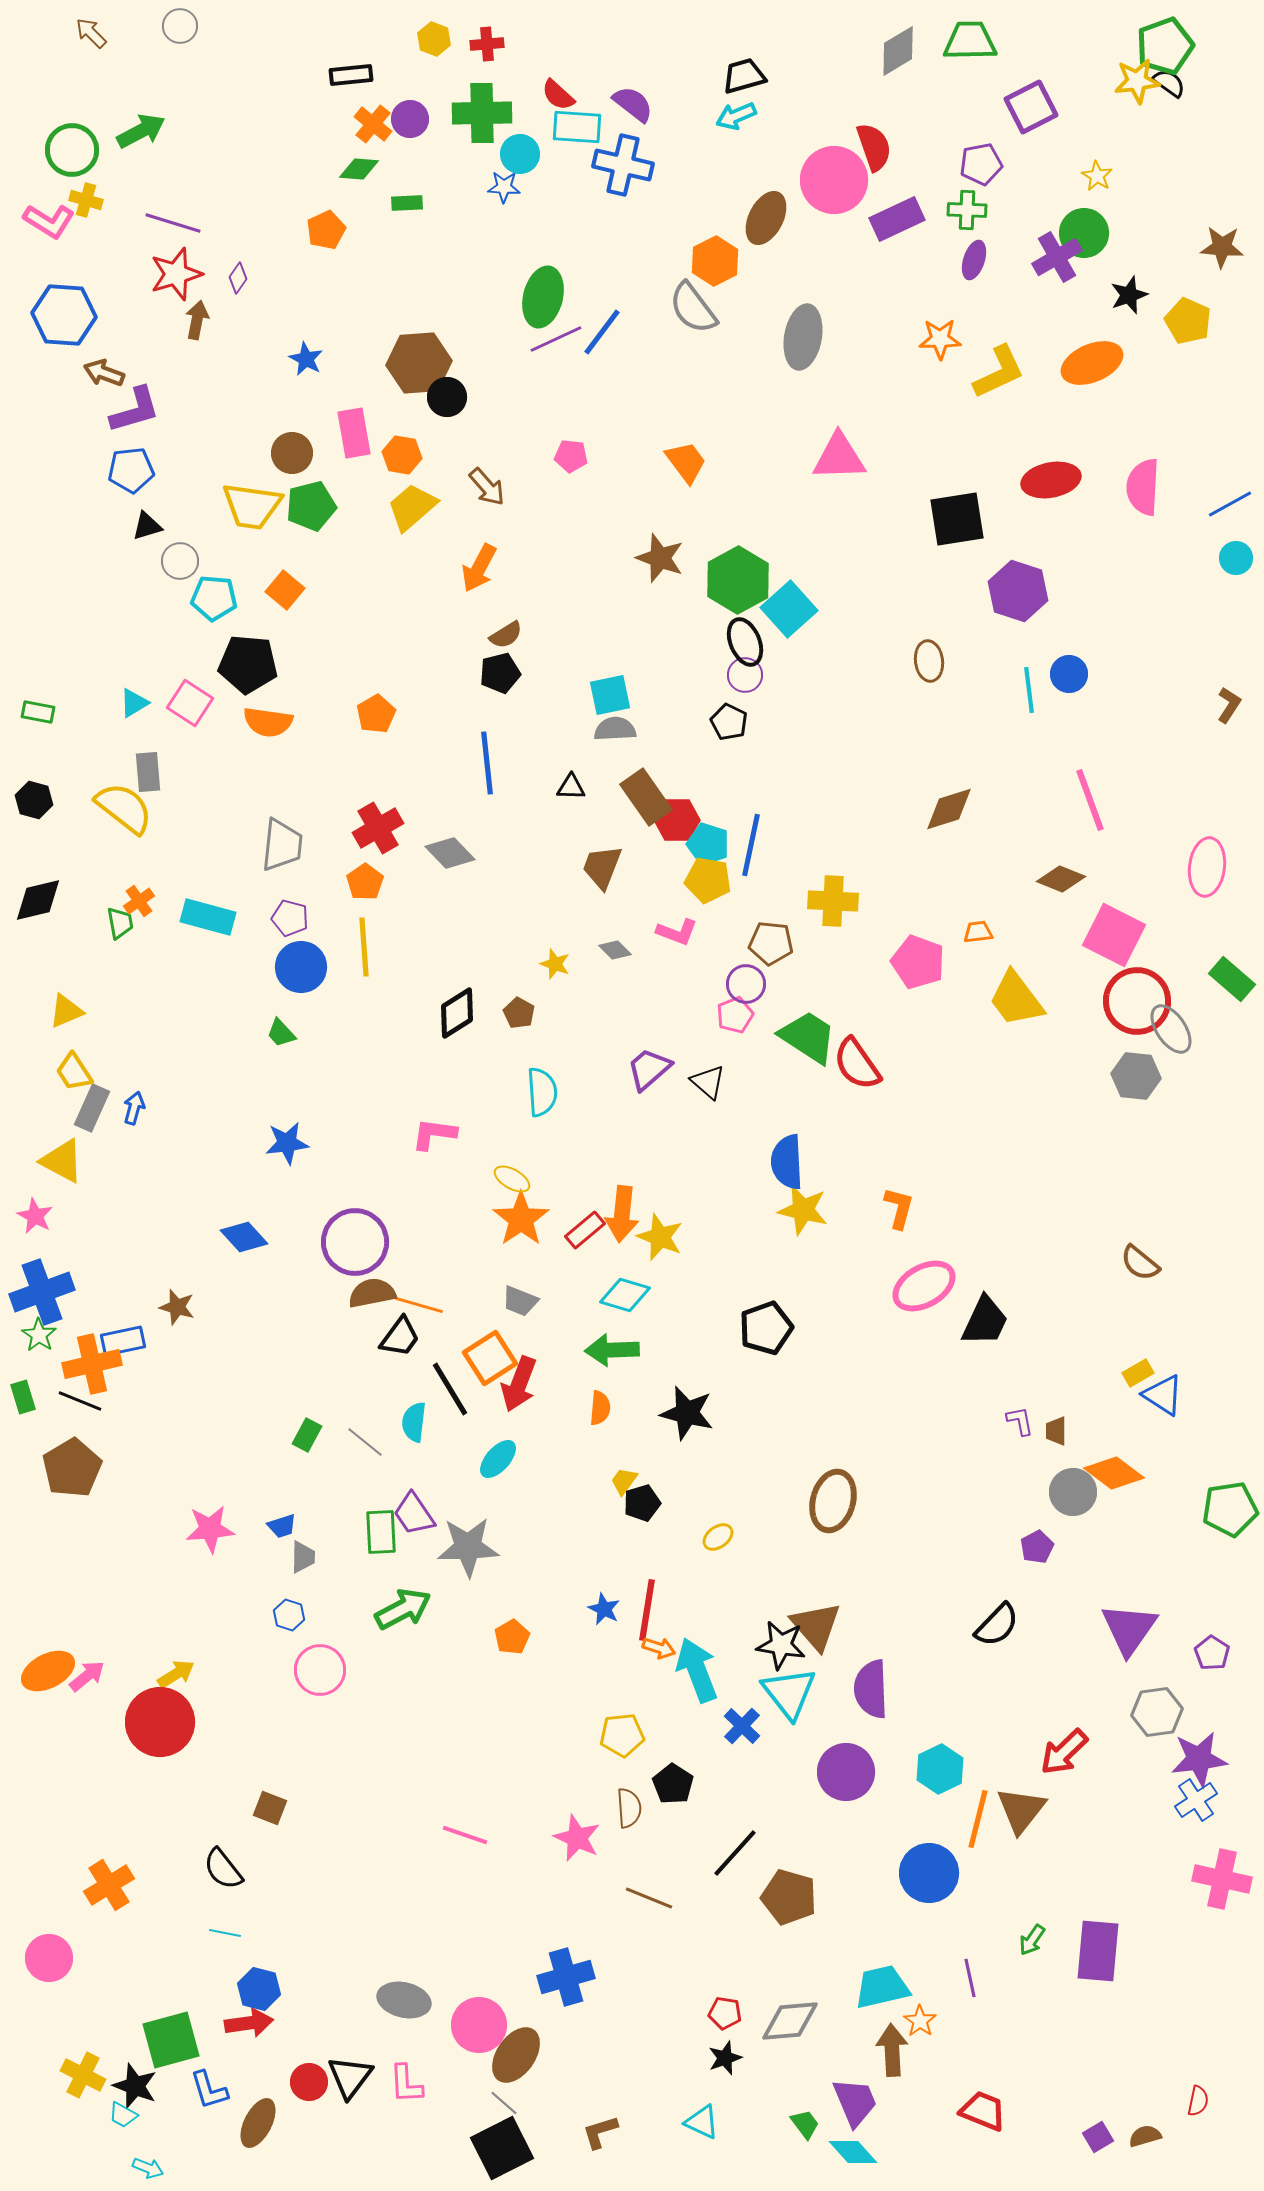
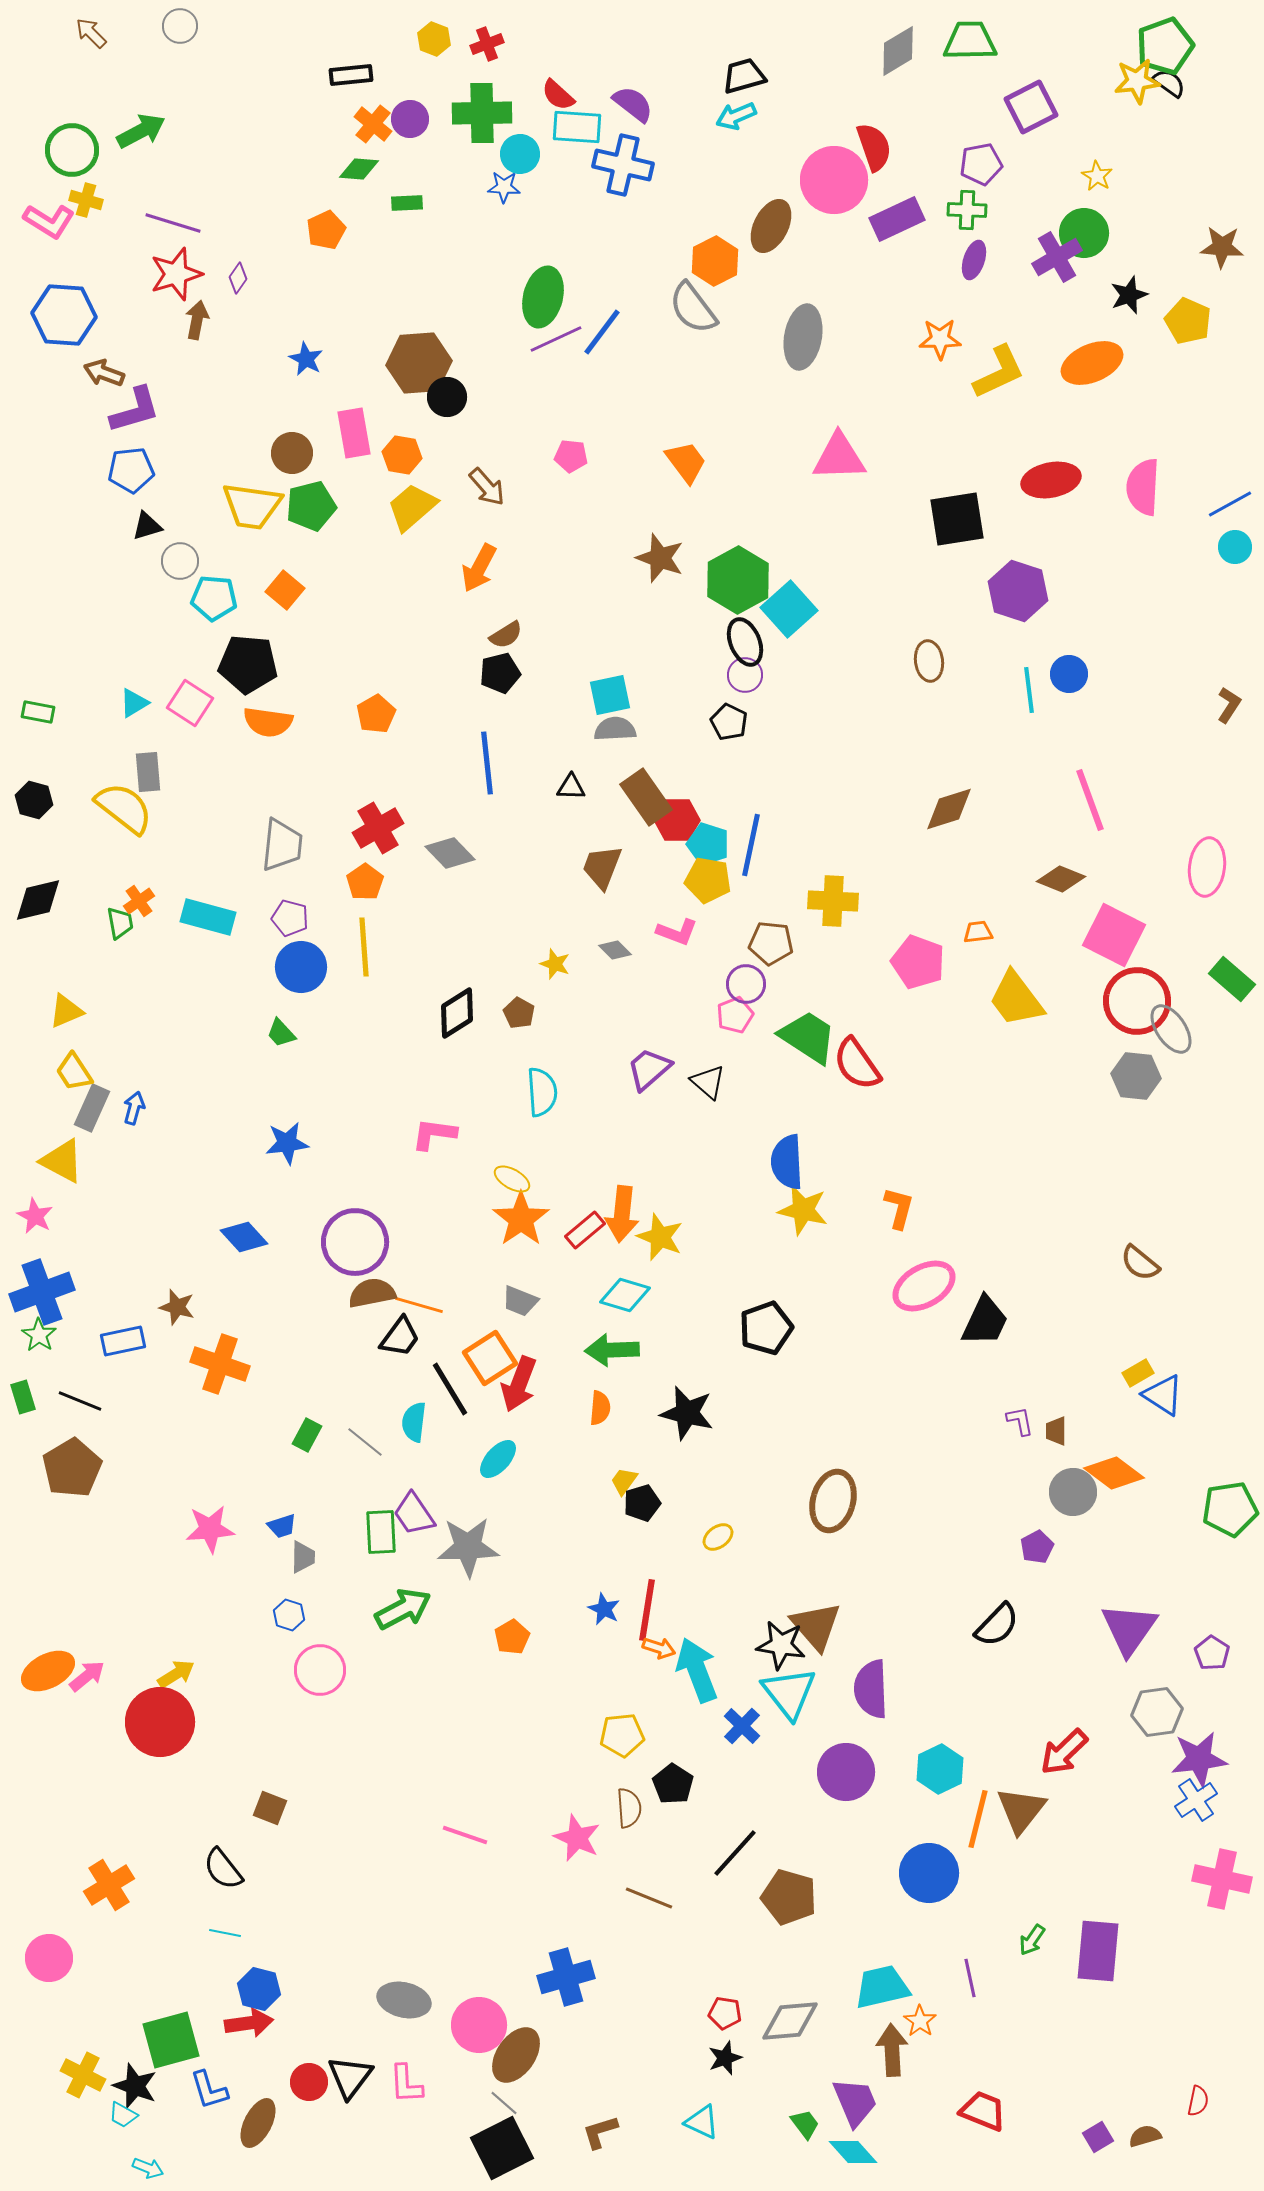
red cross at (487, 44): rotated 16 degrees counterclockwise
brown ellipse at (766, 218): moved 5 px right, 8 px down
cyan circle at (1236, 558): moved 1 px left, 11 px up
orange cross at (92, 1364): moved 128 px right; rotated 32 degrees clockwise
